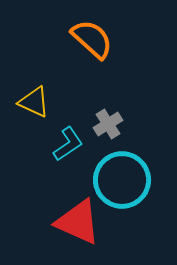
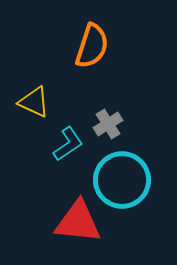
orange semicircle: moved 7 px down; rotated 66 degrees clockwise
red triangle: rotated 18 degrees counterclockwise
